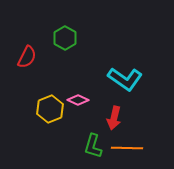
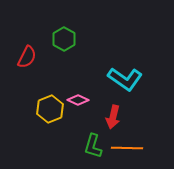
green hexagon: moved 1 px left, 1 px down
red arrow: moved 1 px left, 1 px up
